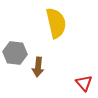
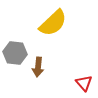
yellow semicircle: moved 3 px left; rotated 60 degrees clockwise
